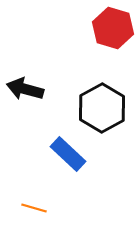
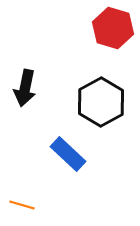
black arrow: moved 1 px up; rotated 93 degrees counterclockwise
black hexagon: moved 1 px left, 6 px up
orange line: moved 12 px left, 3 px up
